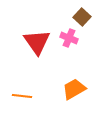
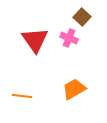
red triangle: moved 2 px left, 2 px up
